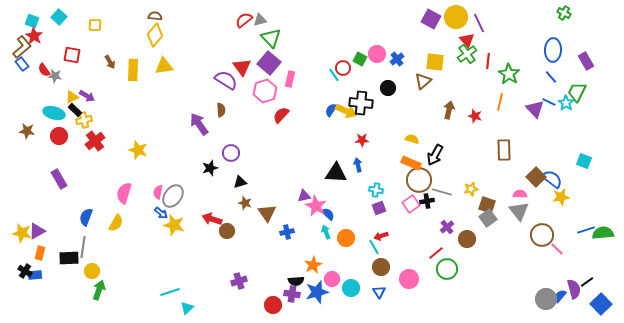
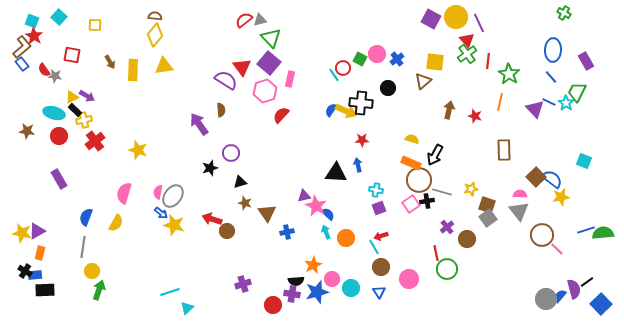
red line at (436, 253): rotated 63 degrees counterclockwise
black rectangle at (69, 258): moved 24 px left, 32 px down
purple cross at (239, 281): moved 4 px right, 3 px down
